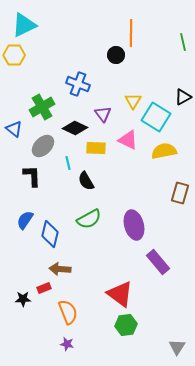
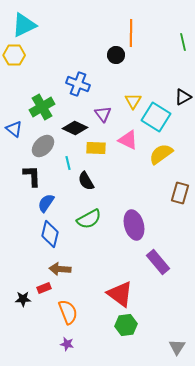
yellow semicircle: moved 3 px left, 3 px down; rotated 25 degrees counterclockwise
blue semicircle: moved 21 px right, 17 px up
